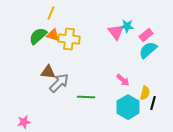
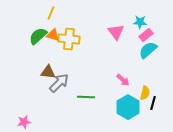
cyan star: moved 13 px right, 4 px up
